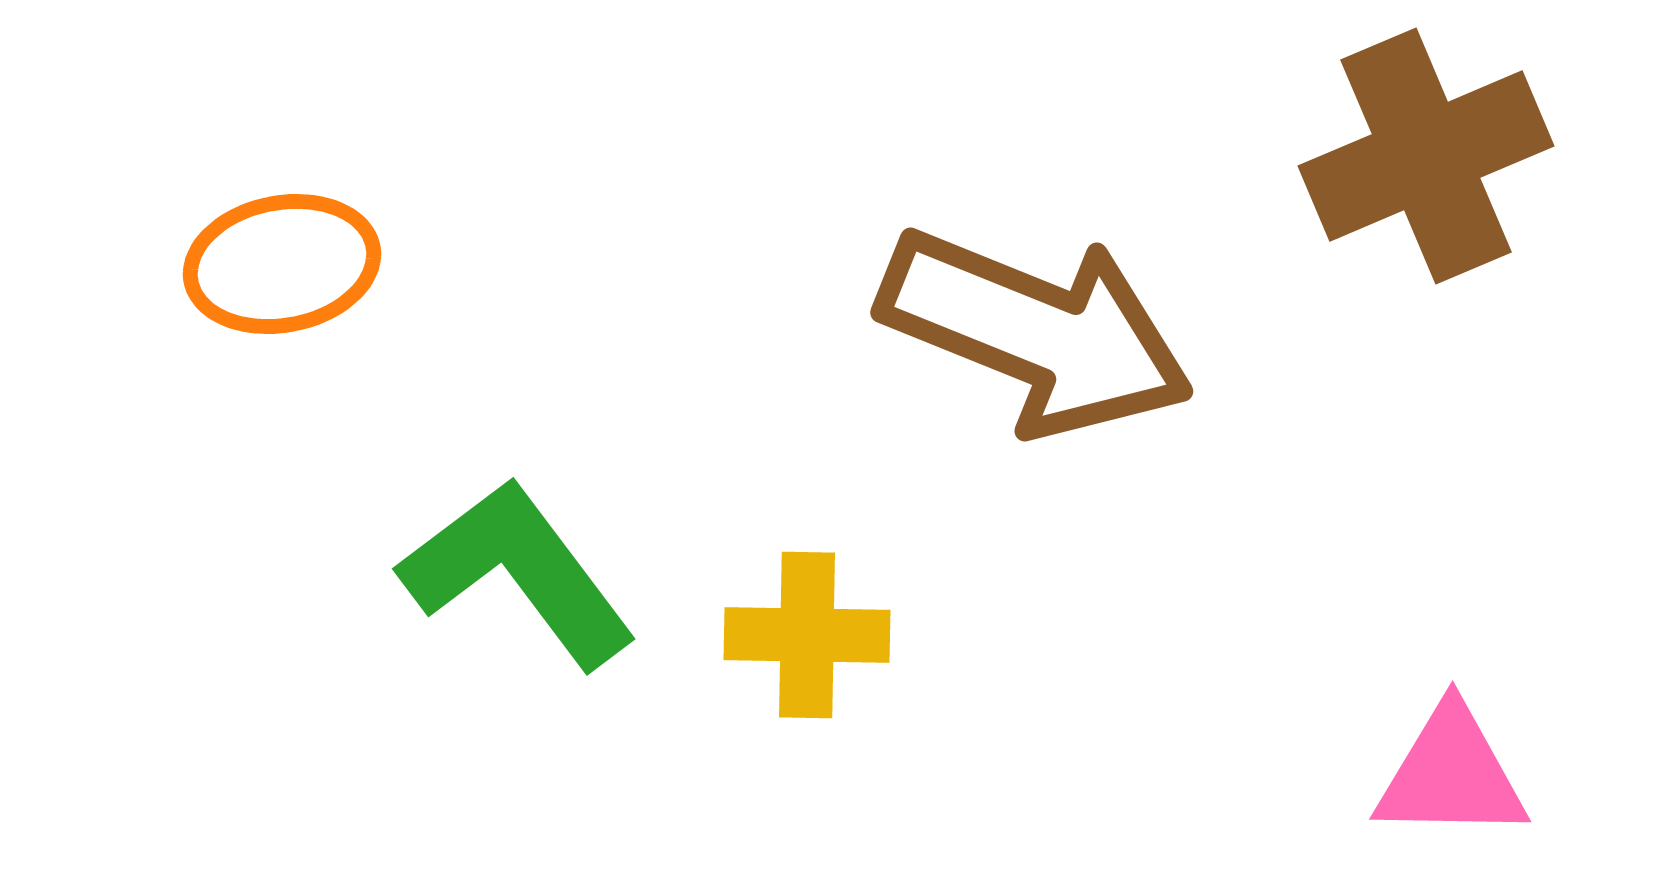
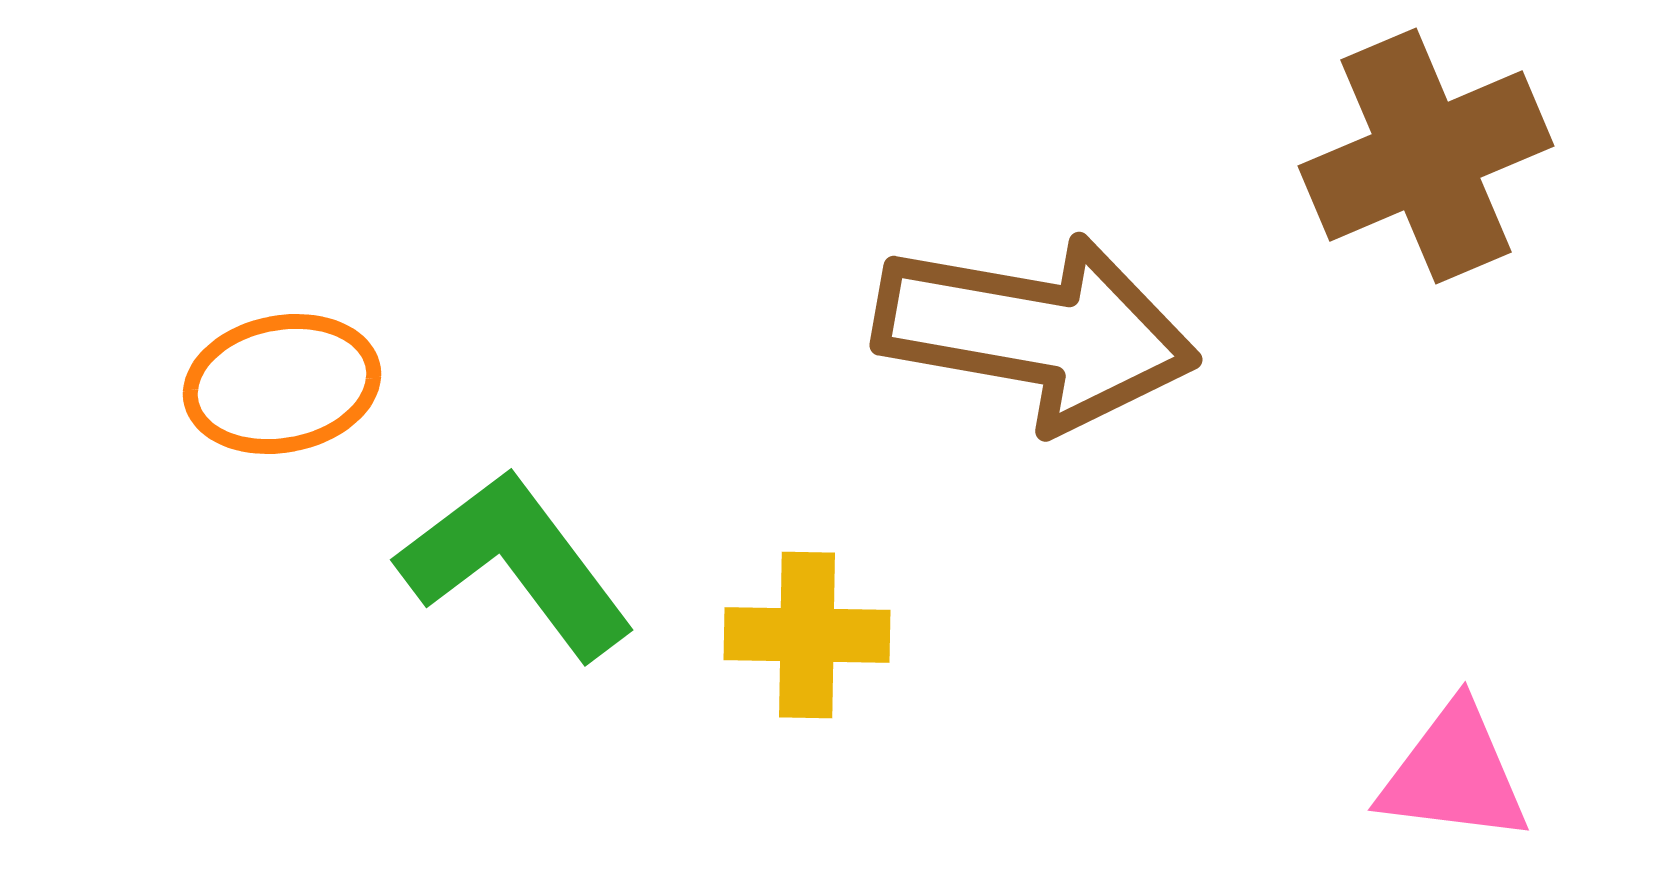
orange ellipse: moved 120 px down
brown arrow: rotated 12 degrees counterclockwise
green L-shape: moved 2 px left, 9 px up
pink triangle: moved 3 px right; rotated 6 degrees clockwise
